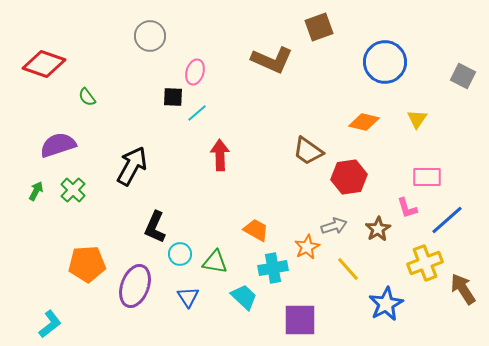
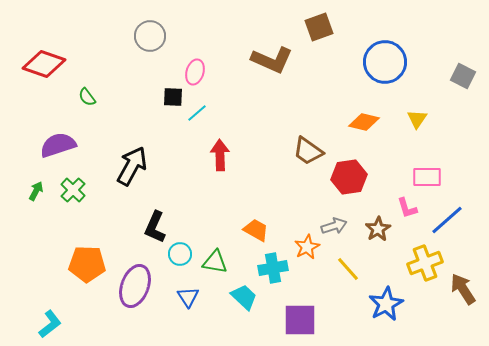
orange pentagon: rotated 6 degrees clockwise
